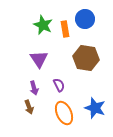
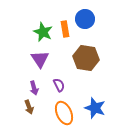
green star: moved 7 px down
purple triangle: moved 1 px right
